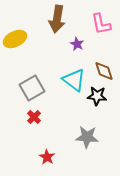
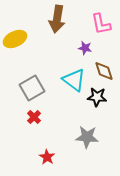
purple star: moved 8 px right, 4 px down; rotated 16 degrees counterclockwise
black star: moved 1 px down
